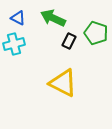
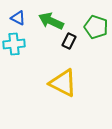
green arrow: moved 2 px left, 3 px down
green pentagon: moved 6 px up
cyan cross: rotated 10 degrees clockwise
